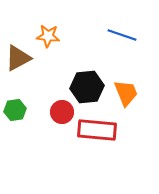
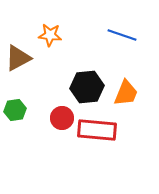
orange star: moved 2 px right, 1 px up
orange trapezoid: rotated 44 degrees clockwise
red circle: moved 6 px down
